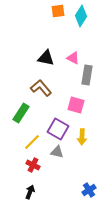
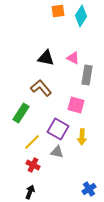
blue cross: moved 1 px up
